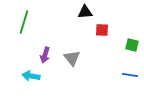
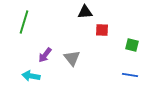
purple arrow: rotated 21 degrees clockwise
